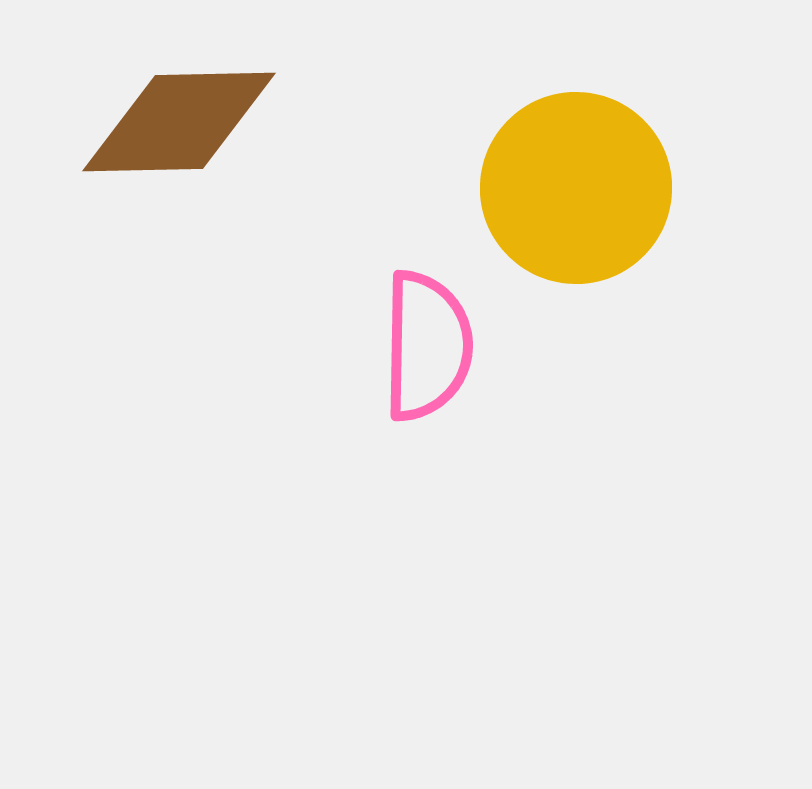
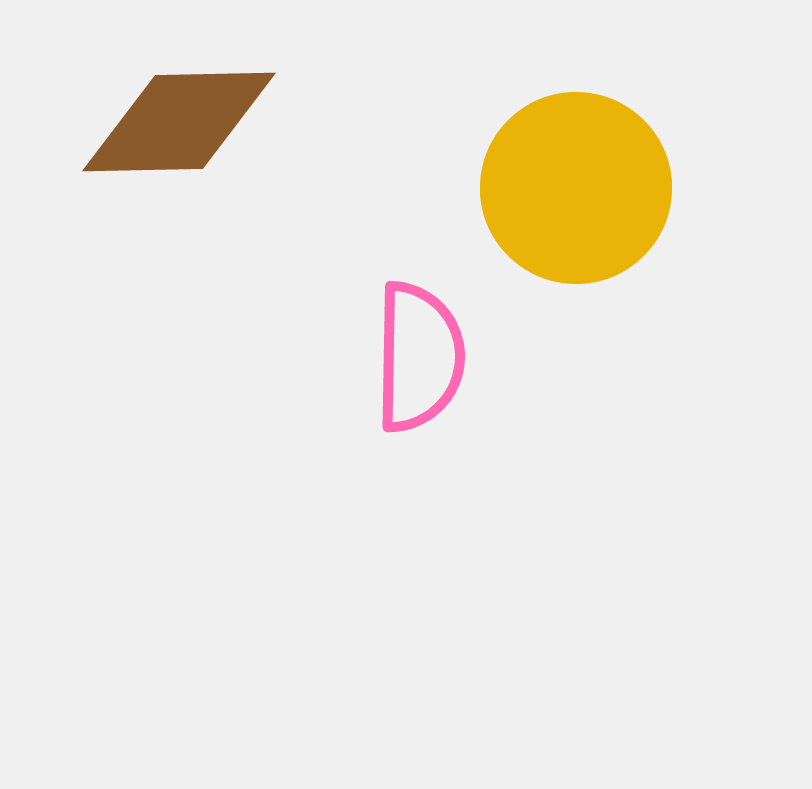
pink semicircle: moved 8 px left, 11 px down
